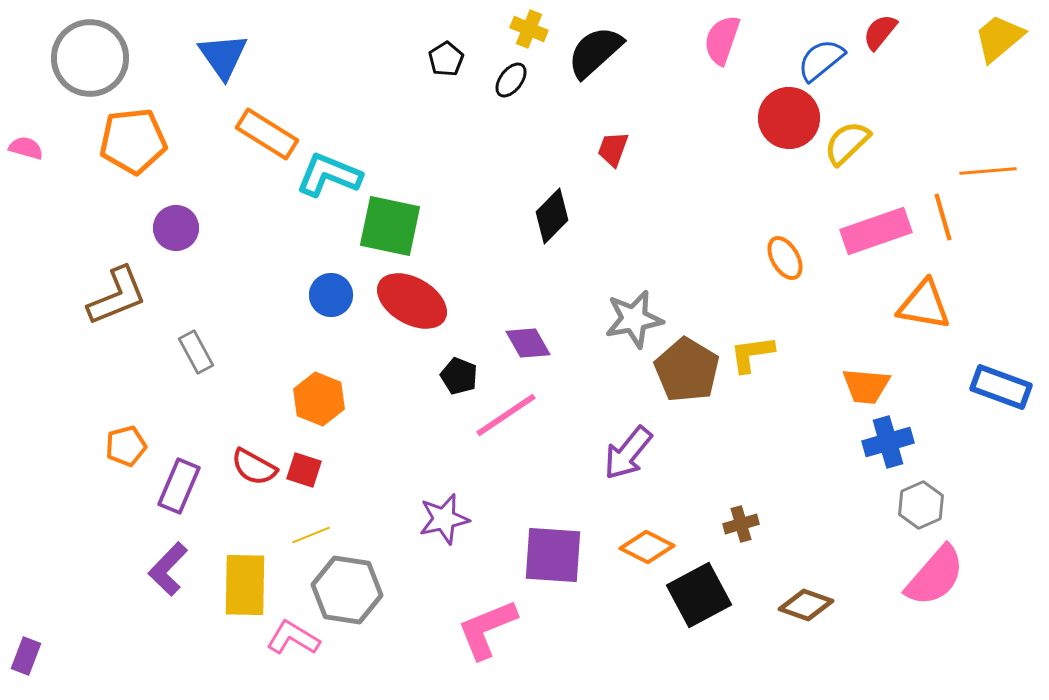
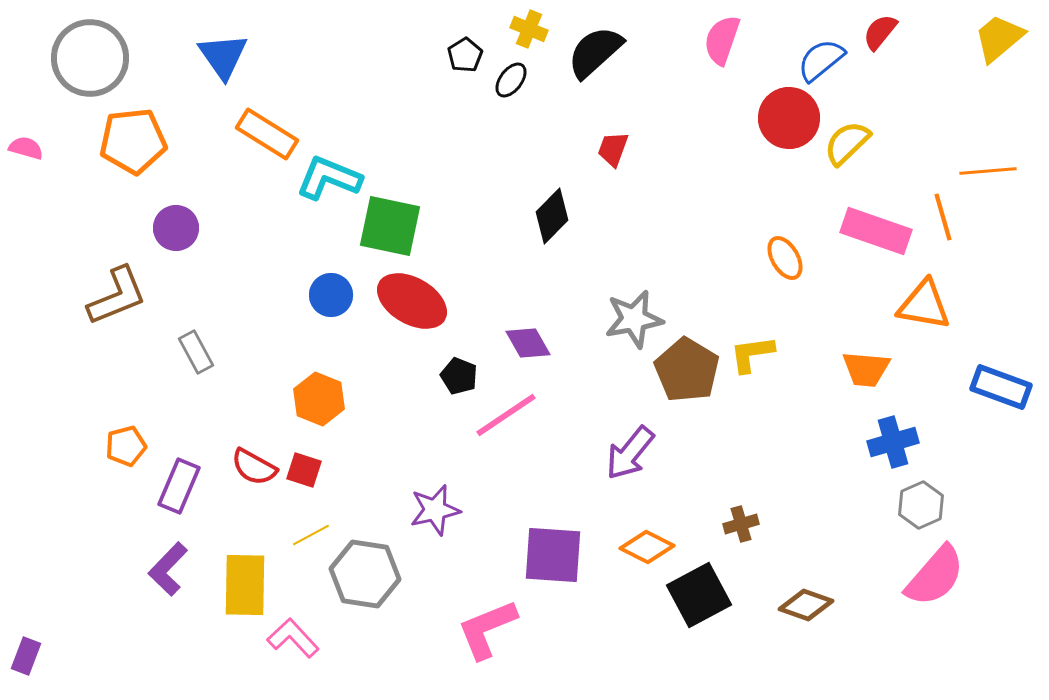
black pentagon at (446, 59): moved 19 px right, 4 px up
cyan L-shape at (329, 175): moved 3 px down
pink rectangle at (876, 231): rotated 38 degrees clockwise
orange trapezoid at (866, 386): moved 17 px up
blue cross at (888, 442): moved 5 px right
purple arrow at (628, 453): moved 2 px right
purple star at (444, 519): moved 9 px left, 9 px up
yellow line at (311, 535): rotated 6 degrees counterclockwise
gray hexagon at (347, 590): moved 18 px right, 16 px up
pink L-shape at (293, 638): rotated 16 degrees clockwise
